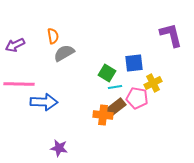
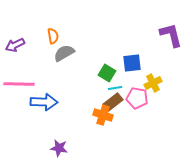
blue square: moved 2 px left
cyan line: moved 1 px down
brown rectangle: moved 3 px left, 5 px up
orange cross: rotated 12 degrees clockwise
